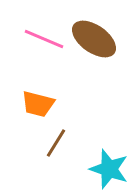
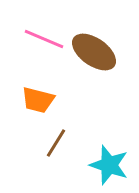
brown ellipse: moved 13 px down
orange trapezoid: moved 4 px up
cyan star: moved 4 px up
